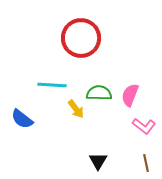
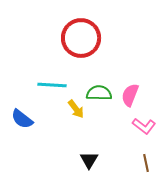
black triangle: moved 9 px left, 1 px up
